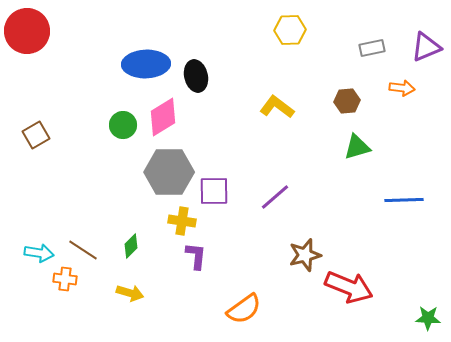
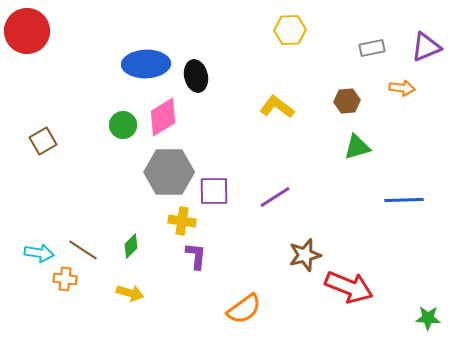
brown square: moved 7 px right, 6 px down
purple line: rotated 8 degrees clockwise
